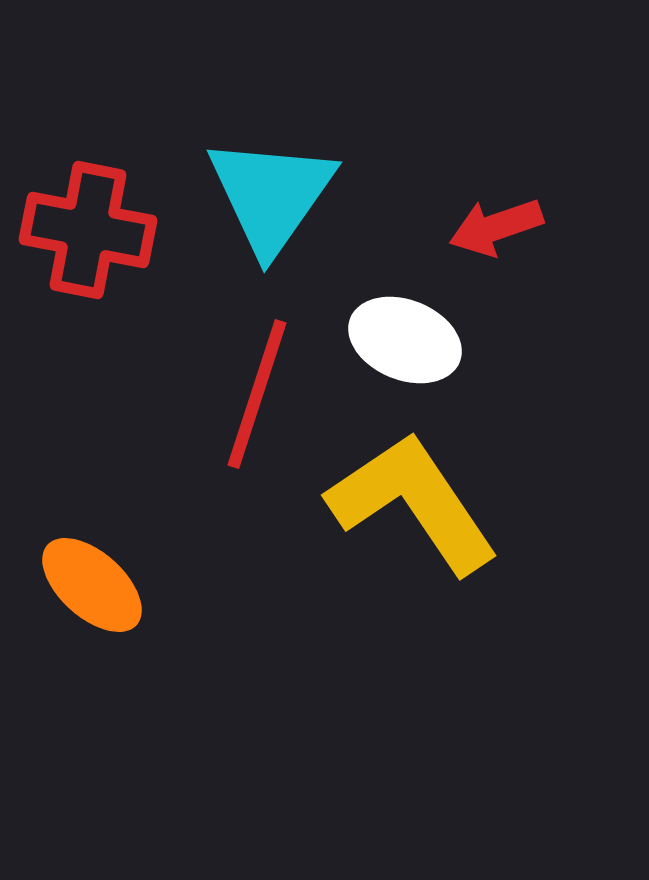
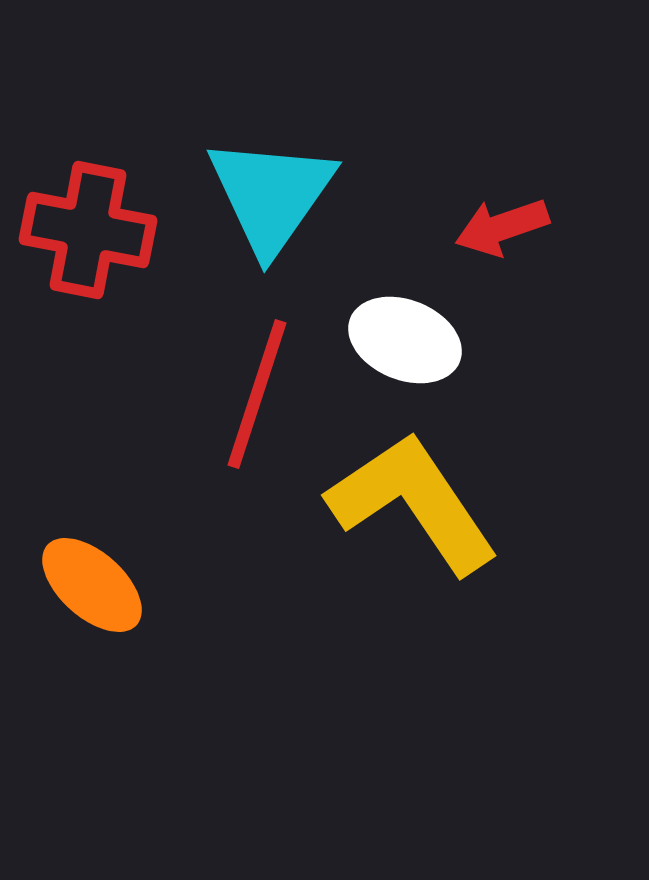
red arrow: moved 6 px right
